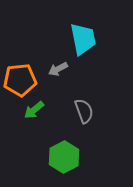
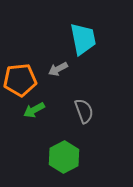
green arrow: rotated 10 degrees clockwise
